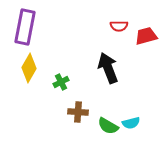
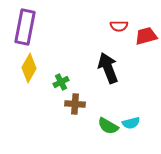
brown cross: moved 3 px left, 8 px up
